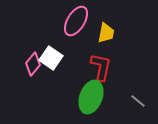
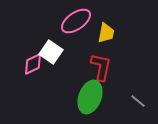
pink ellipse: rotated 24 degrees clockwise
white square: moved 6 px up
pink diamond: rotated 25 degrees clockwise
green ellipse: moved 1 px left
